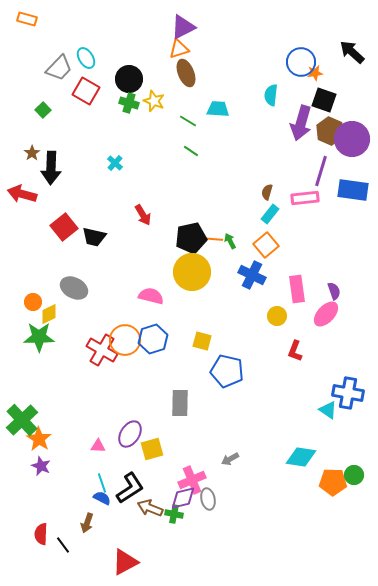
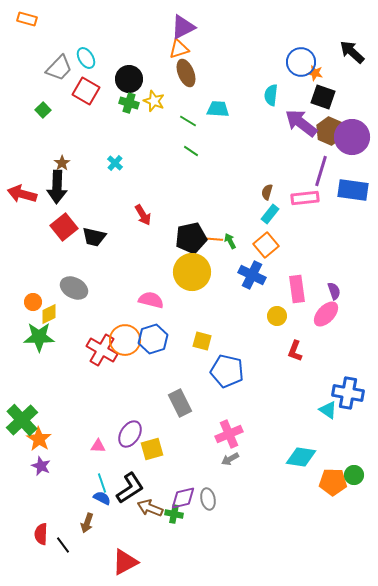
orange star at (315, 73): rotated 21 degrees clockwise
black square at (324, 100): moved 1 px left, 3 px up
purple arrow at (301, 123): rotated 112 degrees clockwise
purple circle at (352, 139): moved 2 px up
brown star at (32, 153): moved 30 px right, 10 px down
black arrow at (51, 168): moved 6 px right, 19 px down
pink semicircle at (151, 296): moved 4 px down
gray rectangle at (180, 403): rotated 28 degrees counterclockwise
pink cross at (192, 480): moved 37 px right, 46 px up
